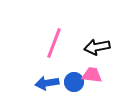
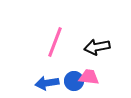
pink line: moved 1 px right, 1 px up
pink trapezoid: moved 3 px left, 2 px down
blue circle: moved 1 px up
